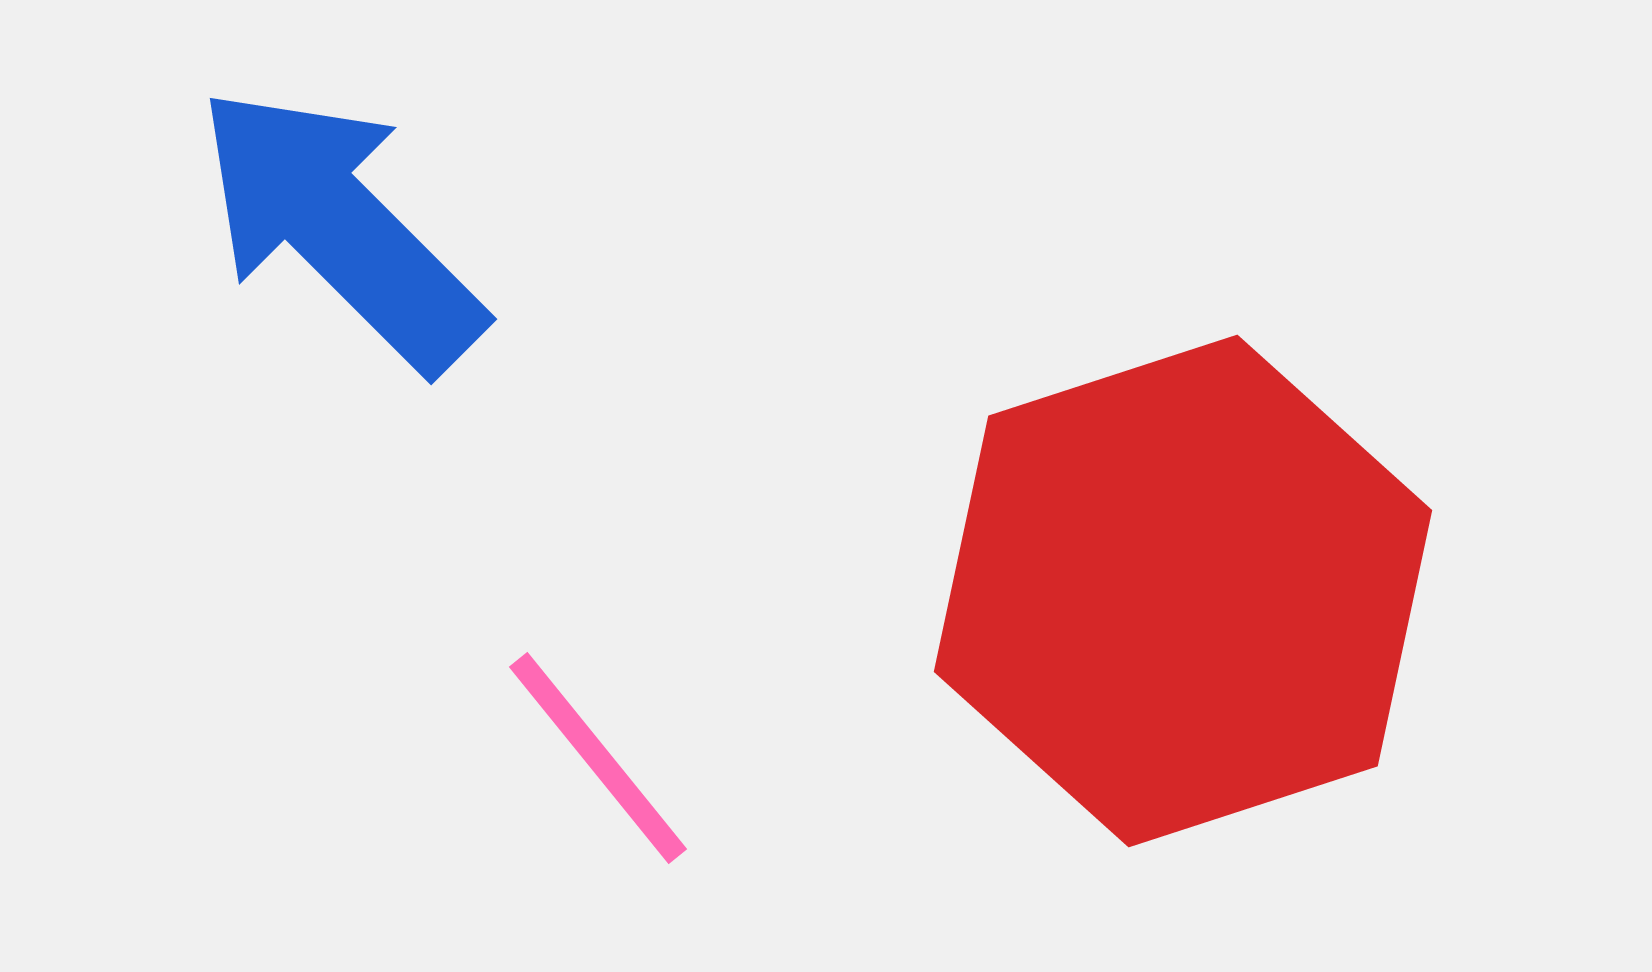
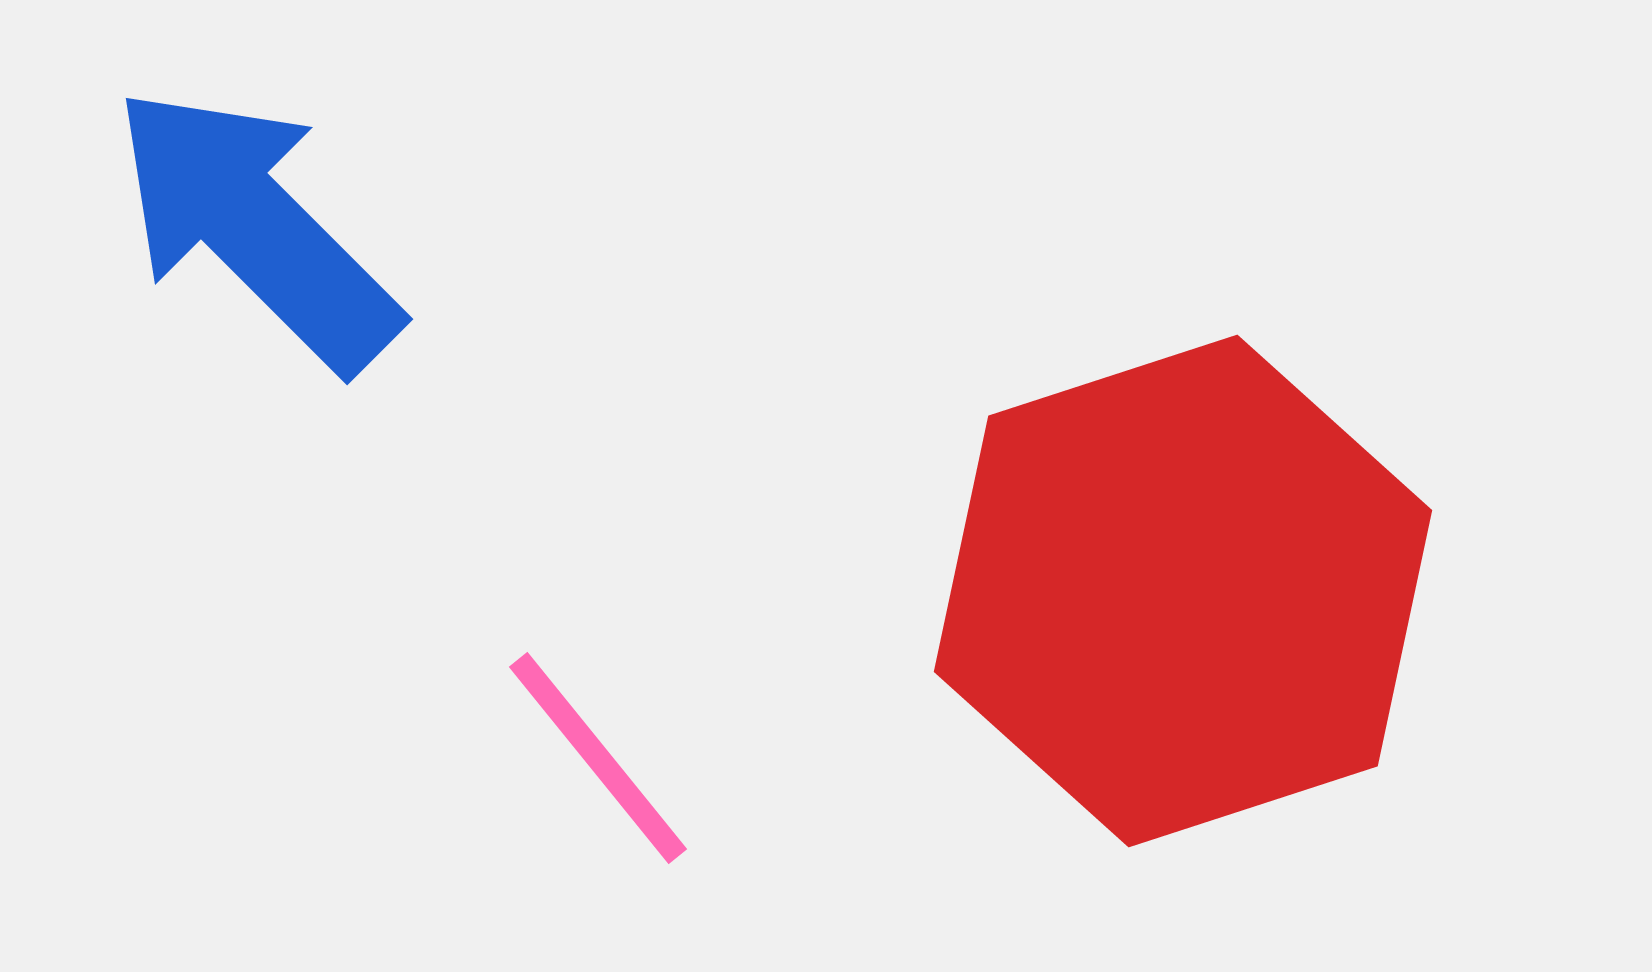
blue arrow: moved 84 px left
